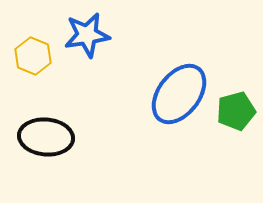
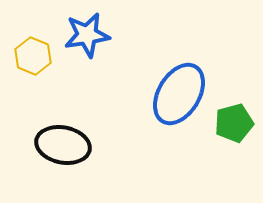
blue ellipse: rotated 6 degrees counterclockwise
green pentagon: moved 2 px left, 12 px down
black ellipse: moved 17 px right, 8 px down; rotated 6 degrees clockwise
